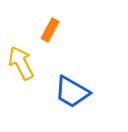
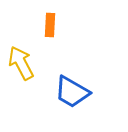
orange rectangle: moved 5 px up; rotated 25 degrees counterclockwise
